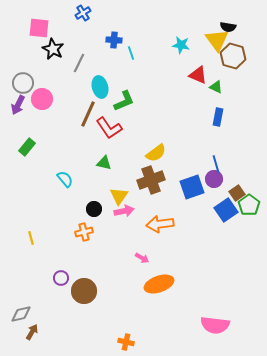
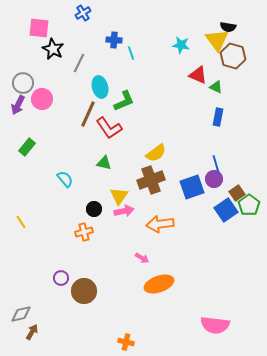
yellow line at (31, 238): moved 10 px left, 16 px up; rotated 16 degrees counterclockwise
